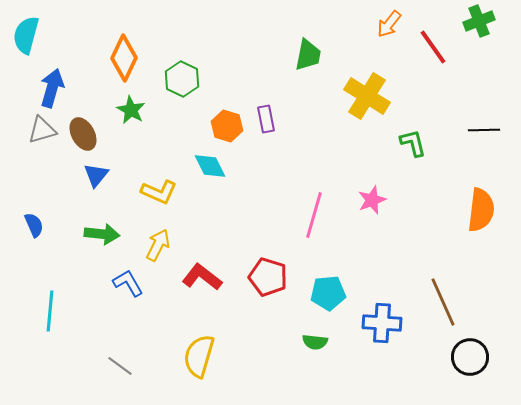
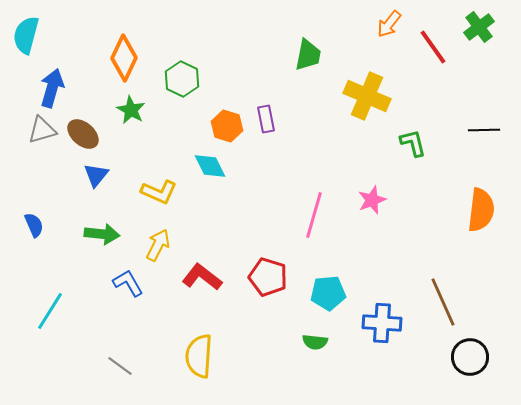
green cross: moved 6 px down; rotated 16 degrees counterclockwise
yellow cross: rotated 9 degrees counterclockwise
brown ellipse: rotated 20 degrees counterclockwise
cyan line: rotated 27 degrees clockwise
yellow semicircle: rotated 12 degrees counterclockwise
